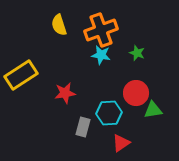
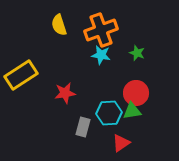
green triangle: moved 21 px left, 1 px down
